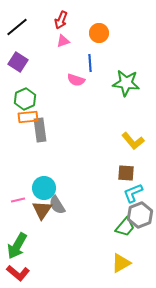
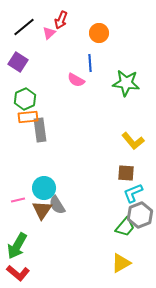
black line: moved 7 px right
pink triangle: moved 14 px left, 8 px up; rotated 24 degrees counterclockwise
pink semicircle: rotated 12 degrees clockwise
